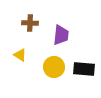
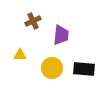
brown cross: moved 3 px right, 2 px up; rotated 28 degrees counterclockwise
yellow triangle: rotated 32 degrees counterclockwise
yellow circle: moved 2 px left, 1 px down
